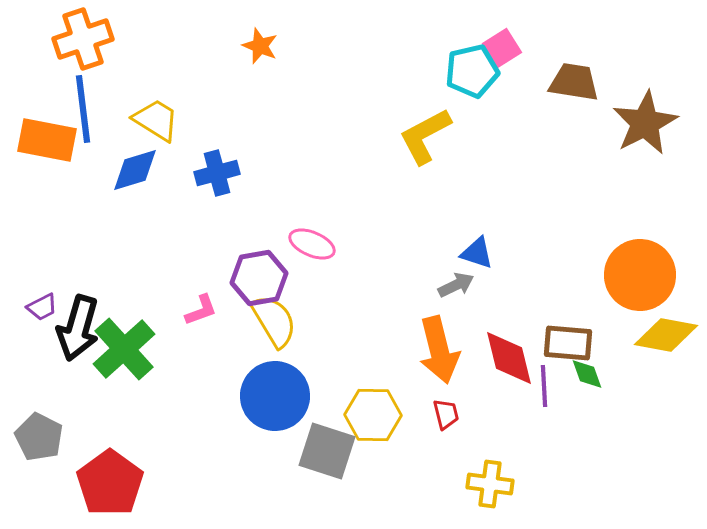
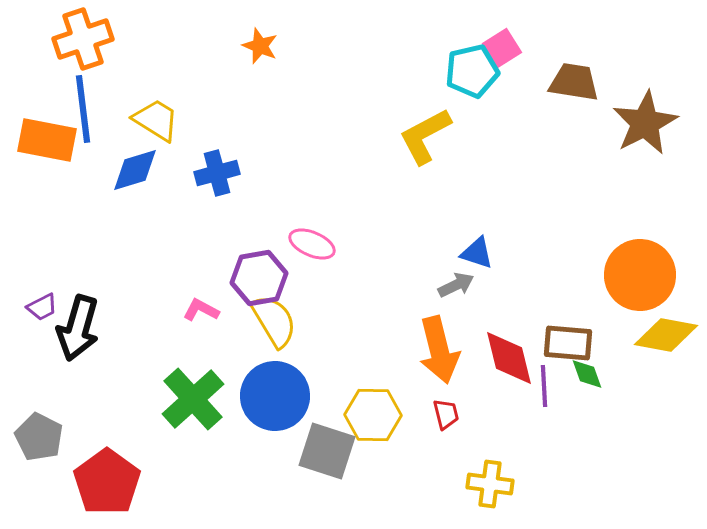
pink L-shape: rotated 132 degrees counterclockwise
green cross: moved 69 px right, 50 px down
red pentagon: moved 3 px left, 1 px up
